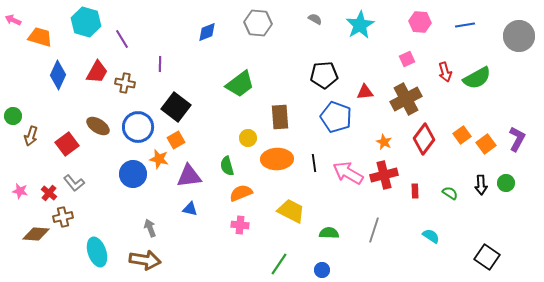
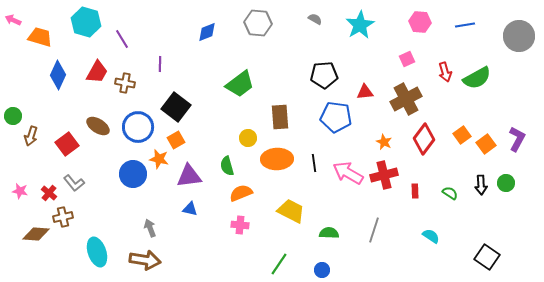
blue pentagon at (336, 117): rotated 12 degrees counterclockwise
